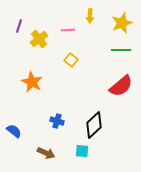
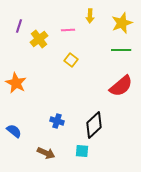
orange star: moved 16 px left, 1 px down
